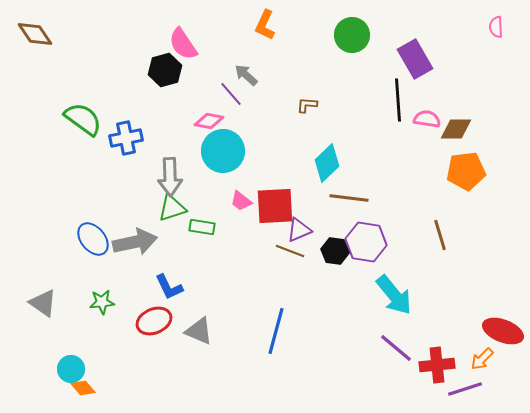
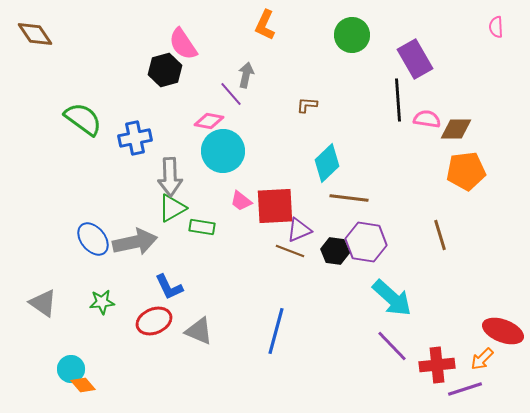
gray arrow at (246, 75): rotated 60 degrees clockwise
blue cross at (126, 138): moved 9 px right
green triangle at (172, 208): rotated 12 degrees counterclockwise
cyan arrow at (394, 295): moved 2 px left, 3 px down; rotated 9 degrees counterclockwise
purple line at (396, 348): moved 4 px left, 2 px up; rotated 6 degrees clockwise
orange diamond at (83, 388): moved 3 px up
